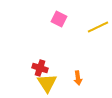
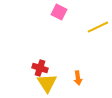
pink square: moved 7 px up
